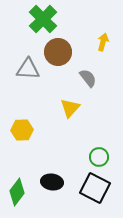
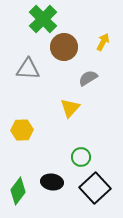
yellow arrow: rotated 12 degrees clockwise
brown circle: moved 6 px right, 5 px up
gray semicircle: rotated 84 degrees counterclockwise
green circle: moved 18 px left
black square: rotated 20 degrees clockwise
green diamond: moved 1 px right, 1 px up
